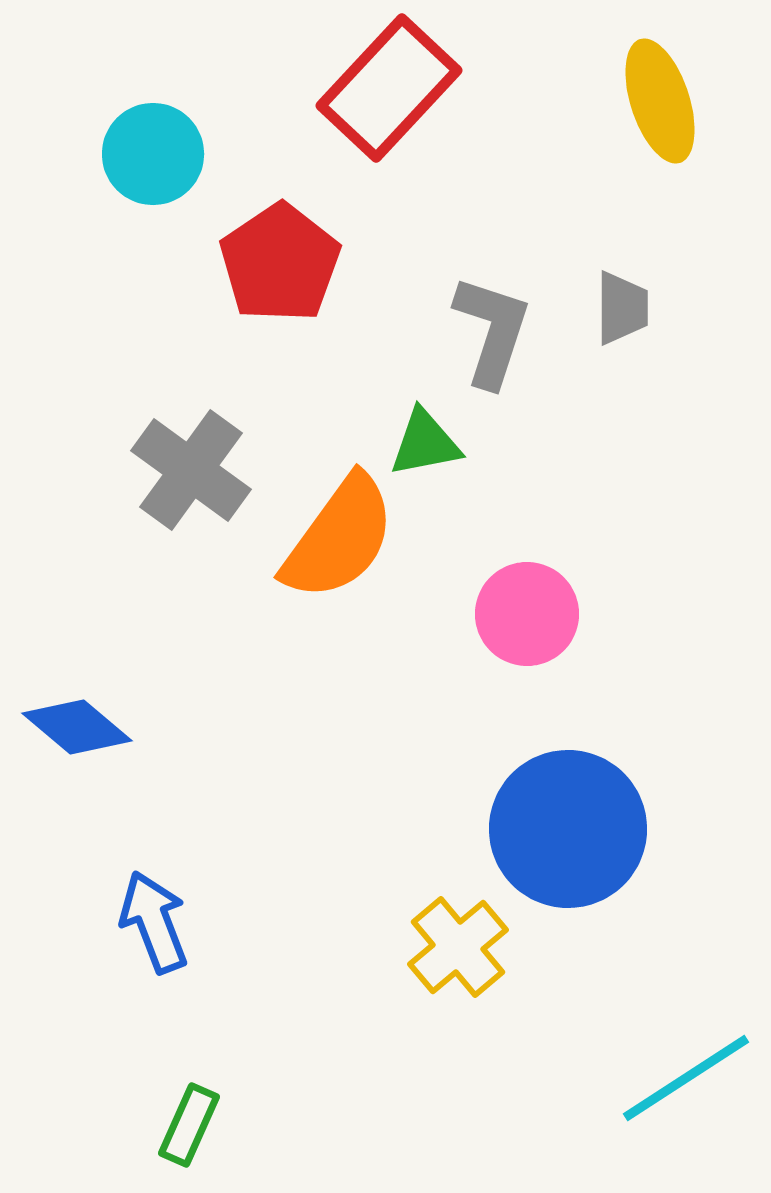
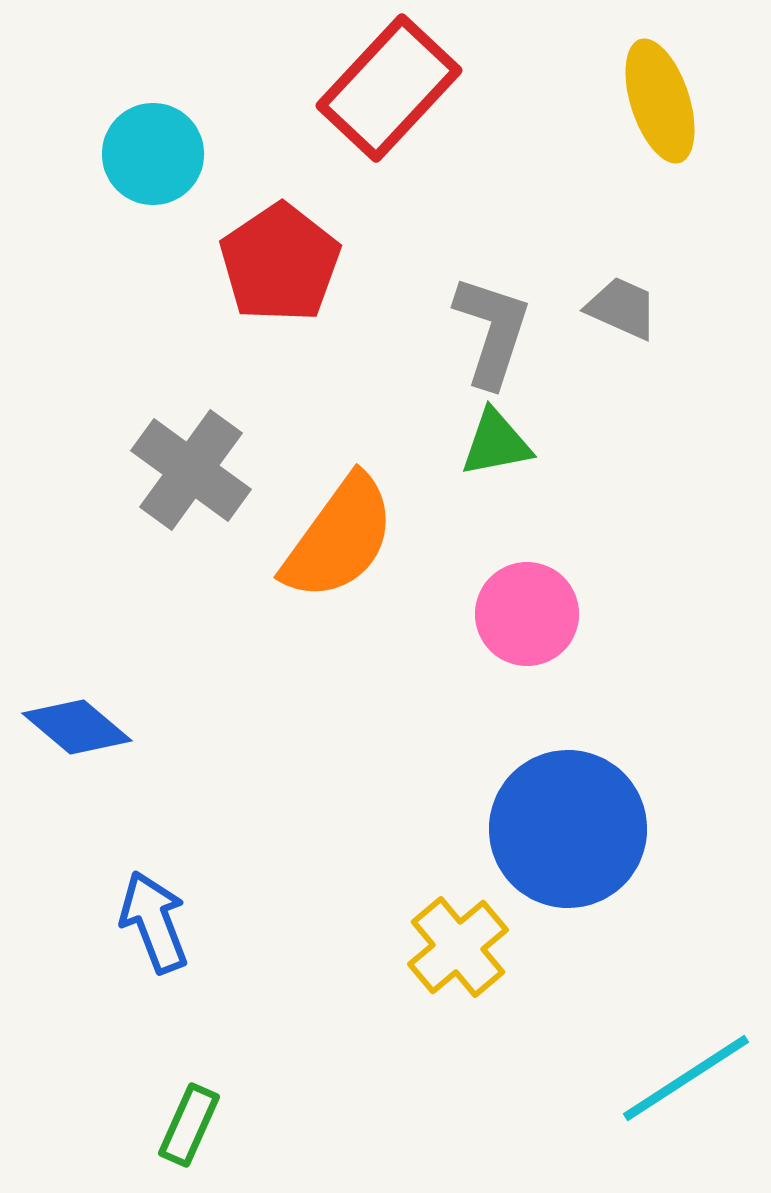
gray trapezoid: rotated 66 degrees counterclockwise
green triangle: moved 71 px right
